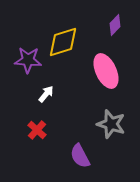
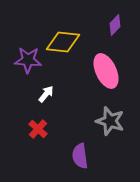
yellow diamond: rotated 24 degrees clockwise
gray star: moved 1 px left, 3 px up
red cross: moved 1 px right, 1 px up
purple semicircle: rotated 20 degrees clockwise
